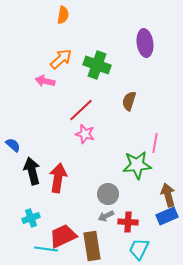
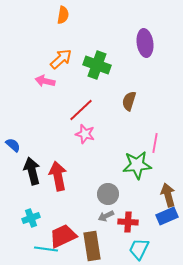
red arrow: moved 2 px up; rotated 20 degrees counterclockwise
